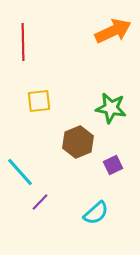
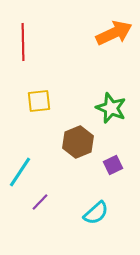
orange arrow: moved 1 px right, 2 px down
green star: rotated 12 degrees clockwise
cyan line: rotated 76 degrees clockwise
